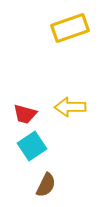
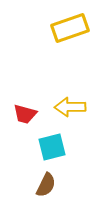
cyan square: moved 20 px right, 1 px down; rotated 20 degrees clockwise
